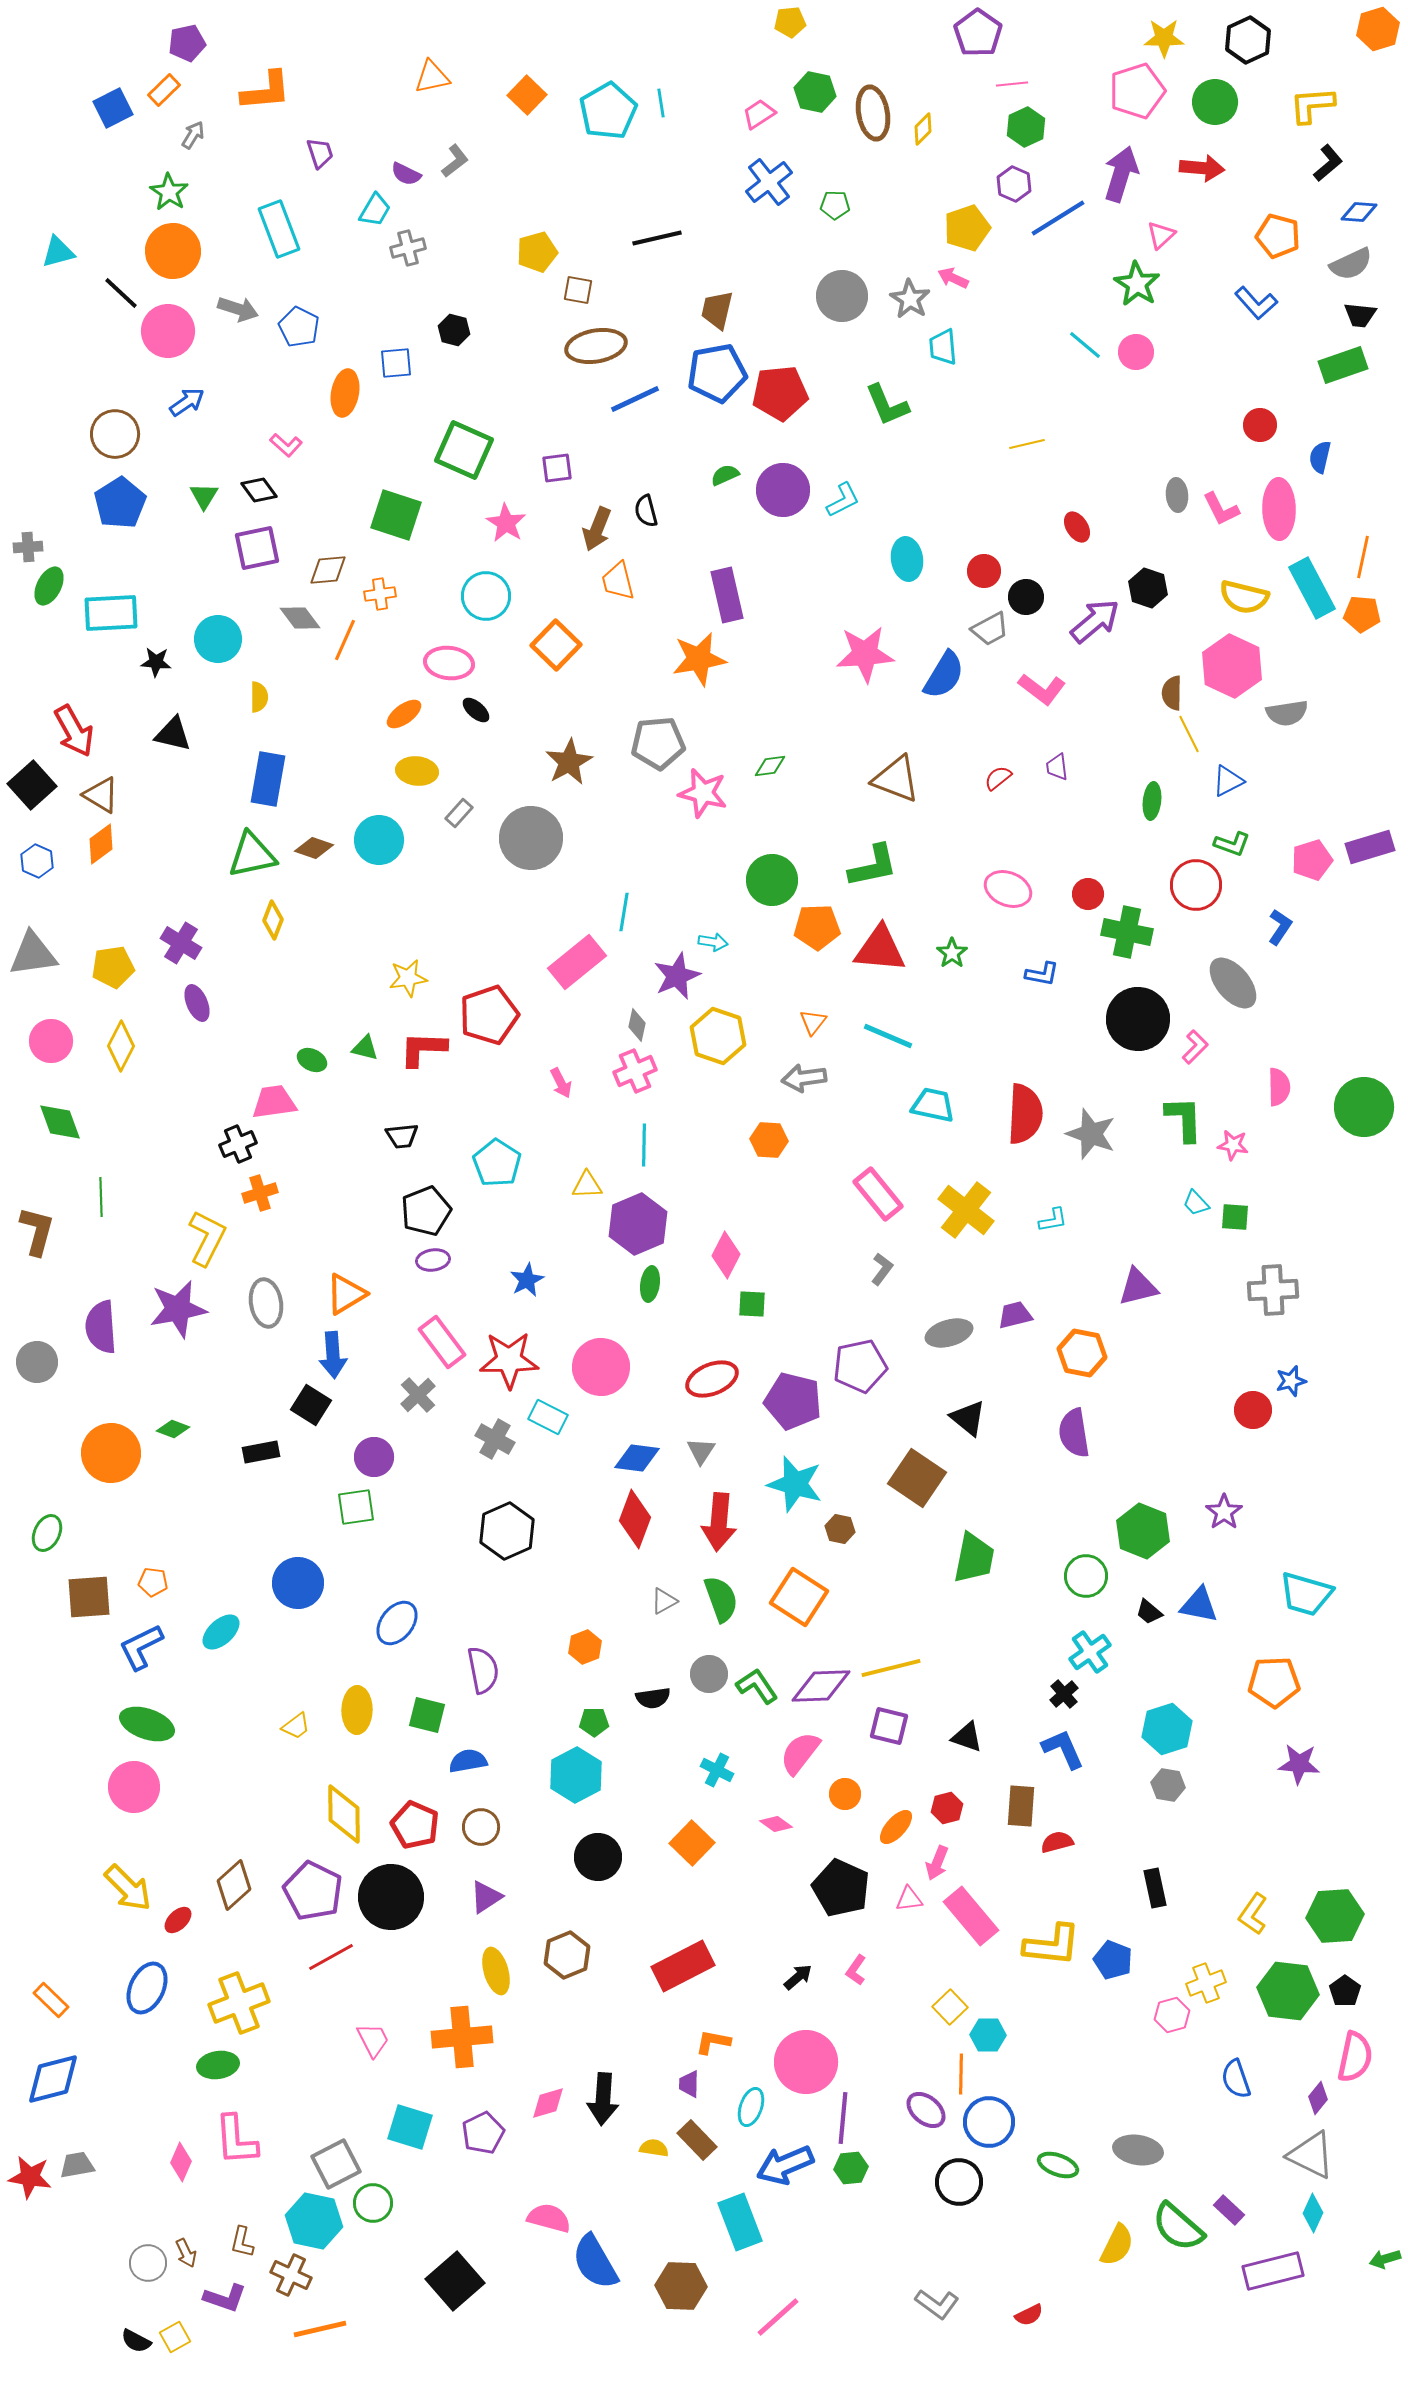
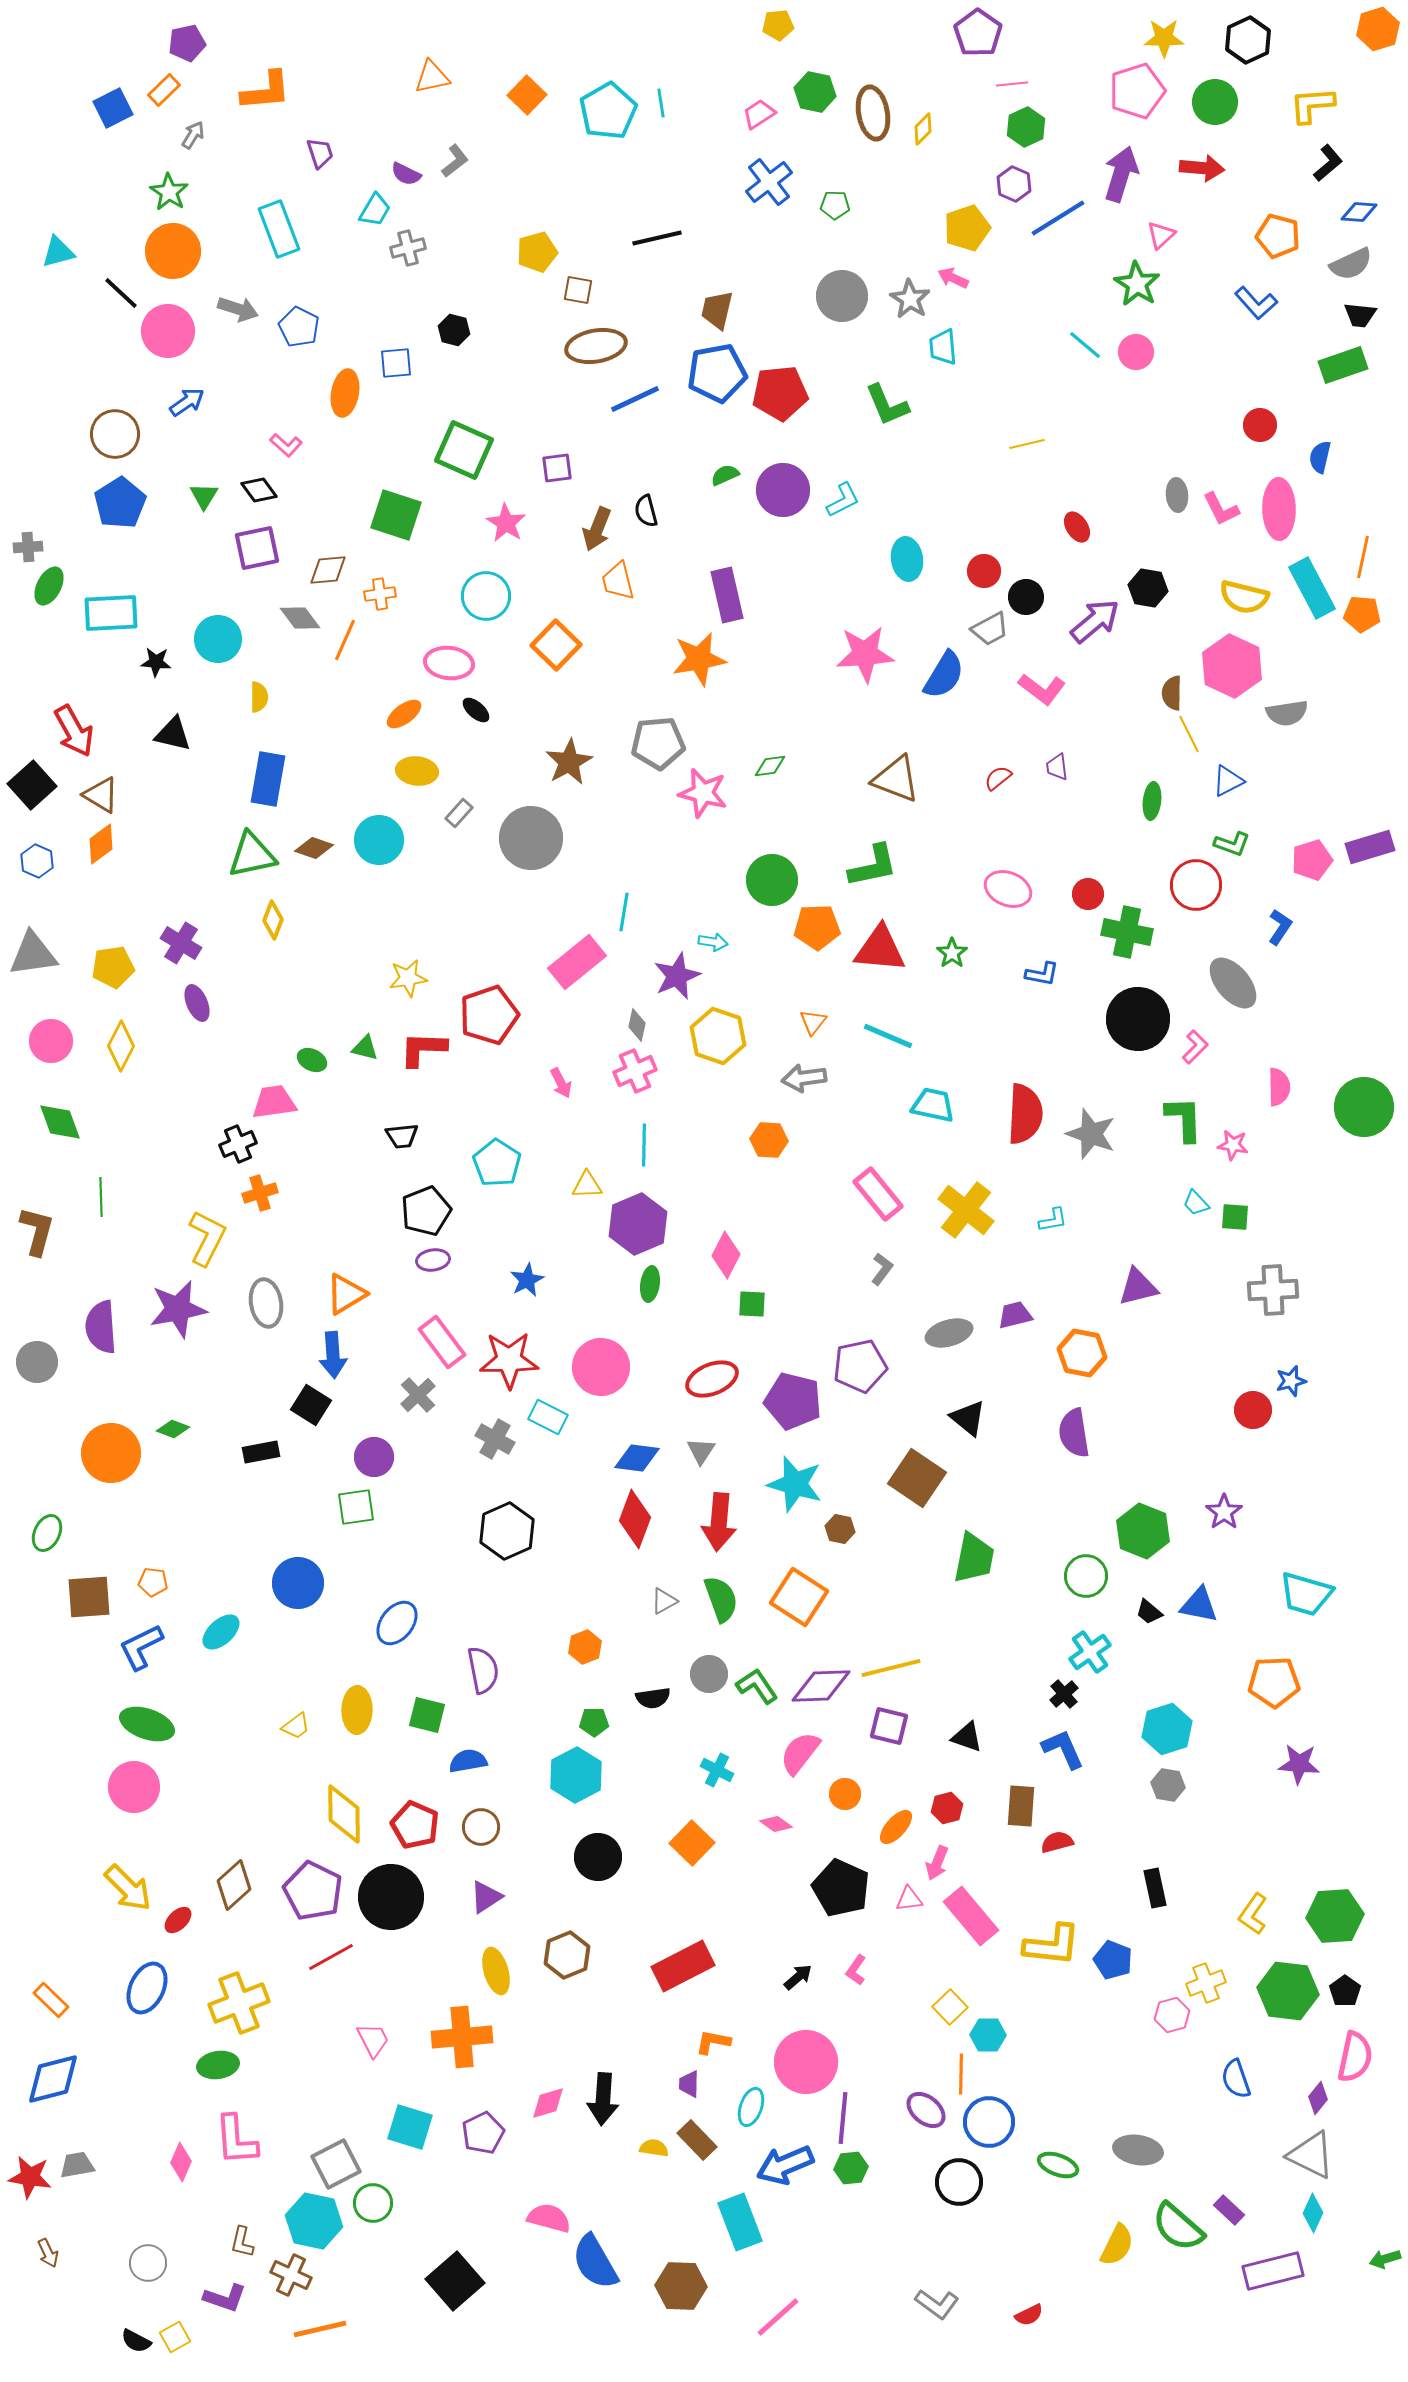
yellow pentagon at (790, 22): moved 12 px left, 3 px down
black hexagon at (1148, 588): rotated 9 degrees counterclockwise
brown arrow at (186, 2253): moved 138 px left
